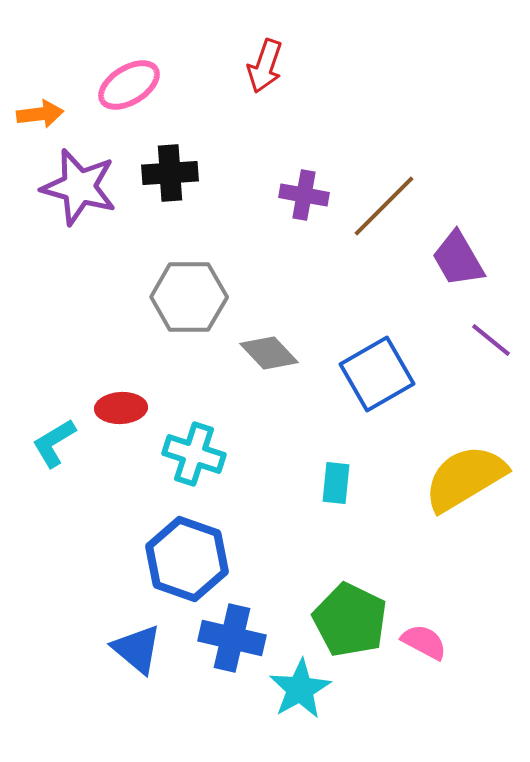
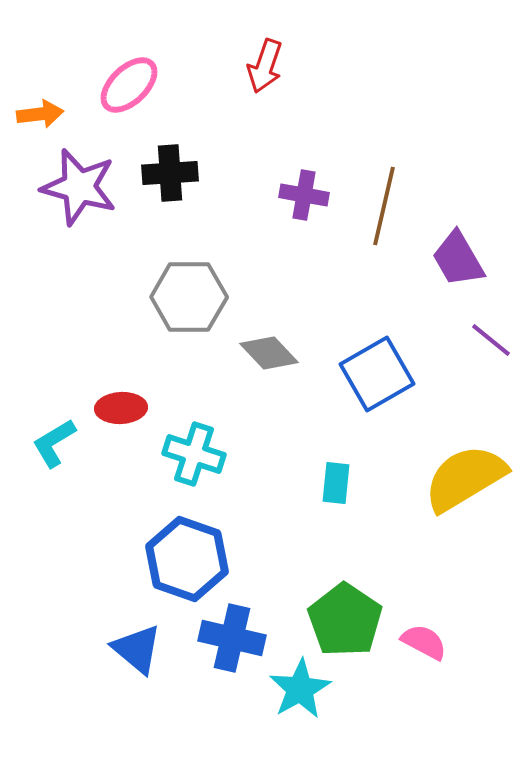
pink ellipse: rotated 12 degrees counterclockwise
brown line: rotated 32 degrees counterclockwise
green pentagon: moved 5 px left; rotated 8 degrees clockwise
